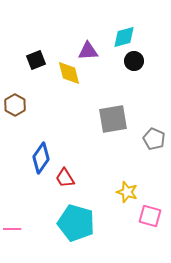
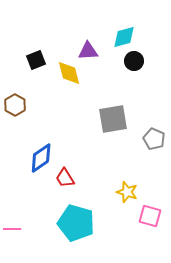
blue diamond: rotated 20 degrees clockwise
